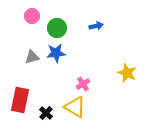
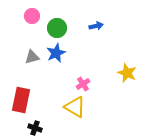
blue star: rotated 18 degrees counterclockwise
red rectangle: moved 1 px right
black cross: moved 11 px left, 15 px down; rotated 24 degrees counterclockwise
